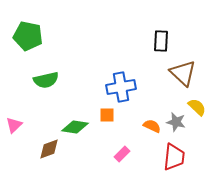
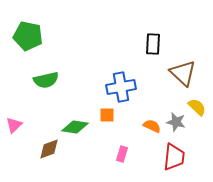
black rectangle: moved 8 px left, 3 px down
pink rectangle: rotated 28 degrees counterclockwise
